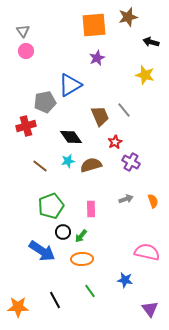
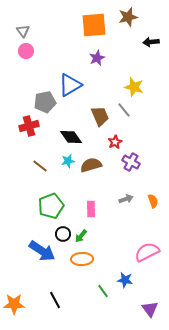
black arrow: rotated 21 degrees counterclockwise
yellow star: moved 11 px left, 12 px down
red cross: moved 3 px right
black circle: moved 2 px down
pink semicircle: rotated 40 degrees counterclockwise
green line: moved 13 px right
orange star: moved 4 px left, 3 px up
